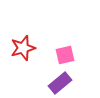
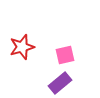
red star: moved 1 px left, 1 px up
